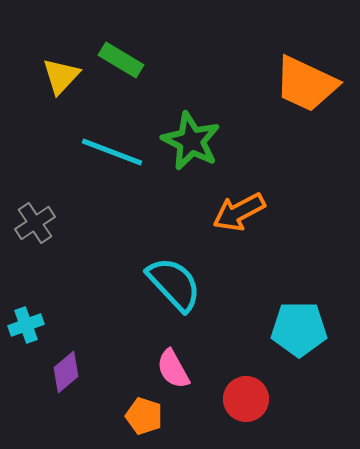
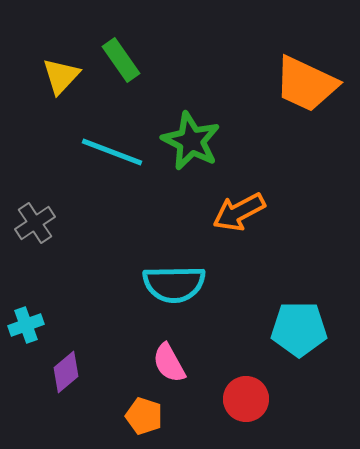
green rectangle: rotated 24 degrees clockwise
cyan semicircle: rotated 132 degrees clockwise
pink semicircle: moved 4 px left, 6 px up
